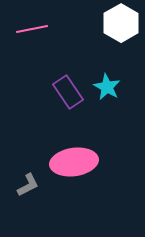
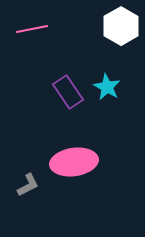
white hexagon: moved 3 px down
